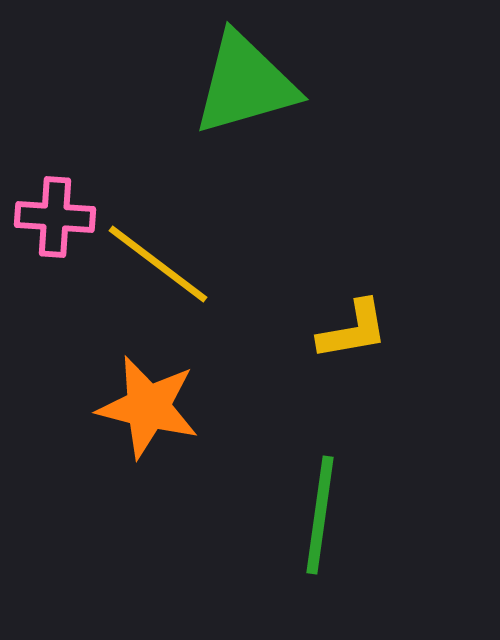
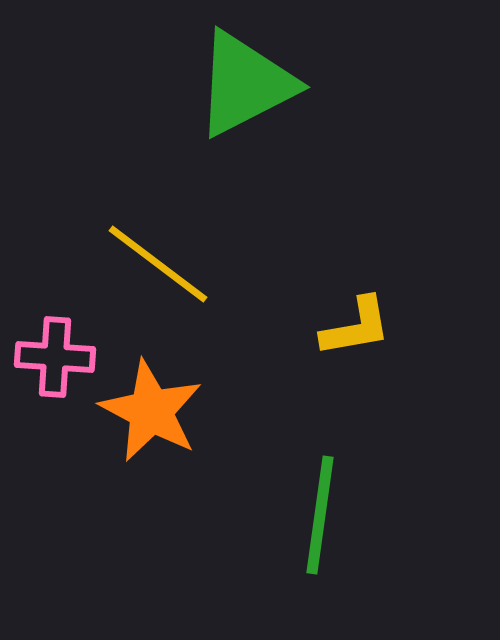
green triangle: rotated 11 degrees counterclockwise
pink cross: moved 140 px down
yellow L-shape: moved 3 px right, 3 px up
orange star: moved 3 px right, 4 px down; rotated 14 degrees clockwise
